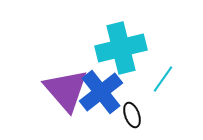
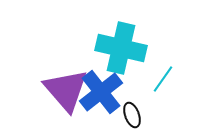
cyan cross: rotated 27 degrees clockwise
